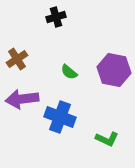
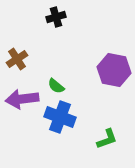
green semicircle: moved 13 px left, 14 px down
green L-shape: rotated 45 degrees counterclockwise
